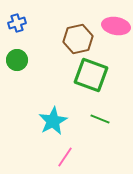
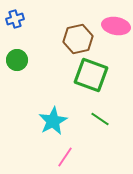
blue cross: moved 2 px left, 4 px up
green line: rotated 12 degrees clockwise
